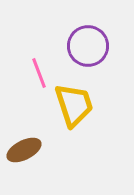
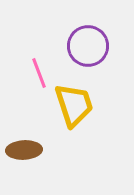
brown ellipse: rotated 24 degrees clockwise
